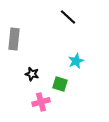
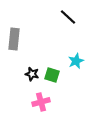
green square: moved 8 px left, 9 px up
